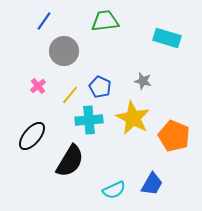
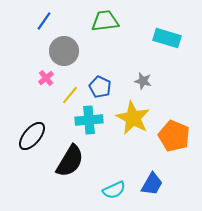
pink cross: moved 8 px right, 8 px up
